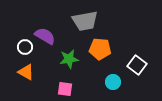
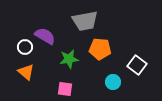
orange triangle: rotated 12 degrees clockwise
